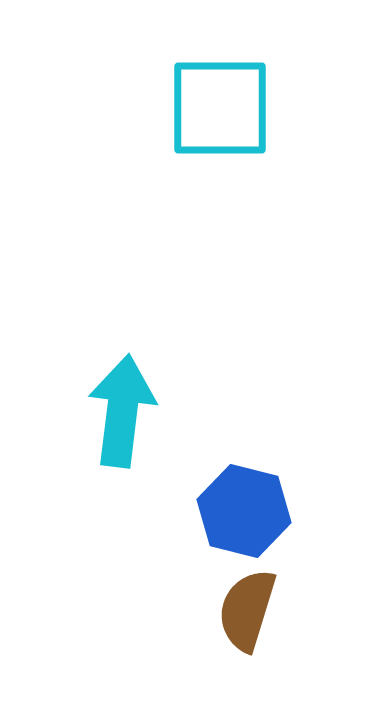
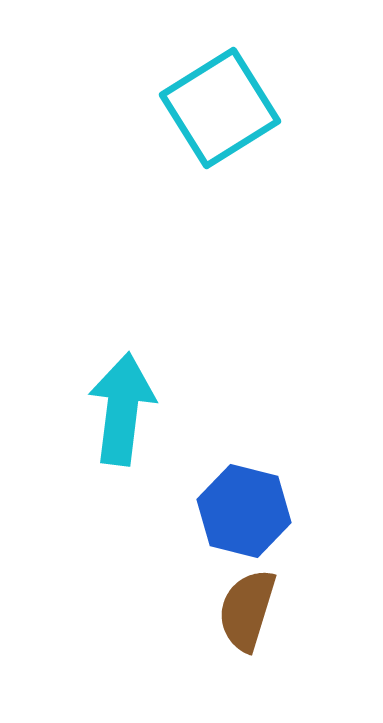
cyan square: rotated 32 degrees counterclockwise
cyan arrow: moved 2 px up
